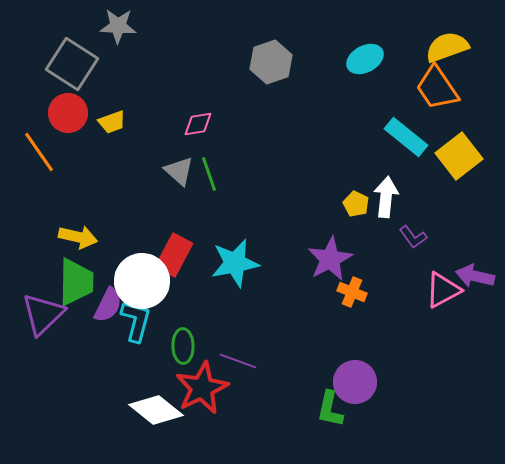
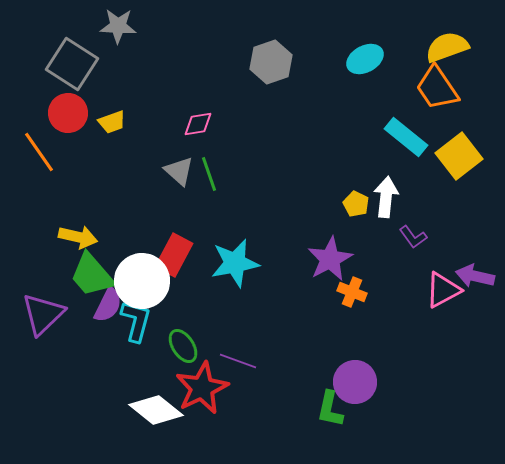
green trapezoid: moved 16 px right, 7 px up; rotated 138 degrees clockwise
green ellipse: rotated 32 degrees counterclockwise
